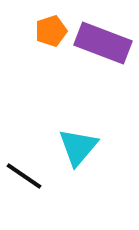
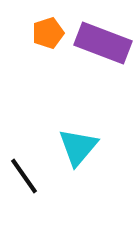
orange pentagon: moved 3 px left, 2 px down
black line: rotated 21 degrees clockwise
